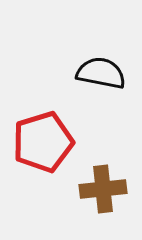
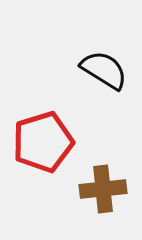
black semicircle: moved 3 px right, 3 px up; rotated 21 degrees clockwise
